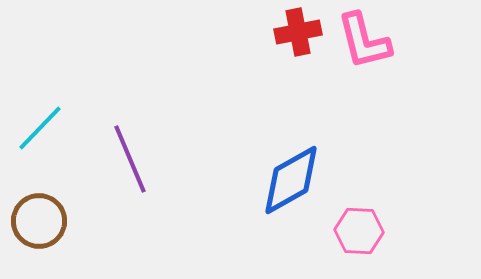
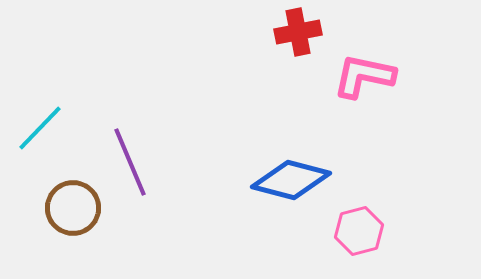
pink L-shape: moved 35 px down; rotated 116 degrees clockwise
purple line: moved 3 px down
blue diamond: rotated 44 degrees clockwise
brown circle: moved 34 px right, 13 px up
pink hexagon: rotated 18 degrees counterclockwise
